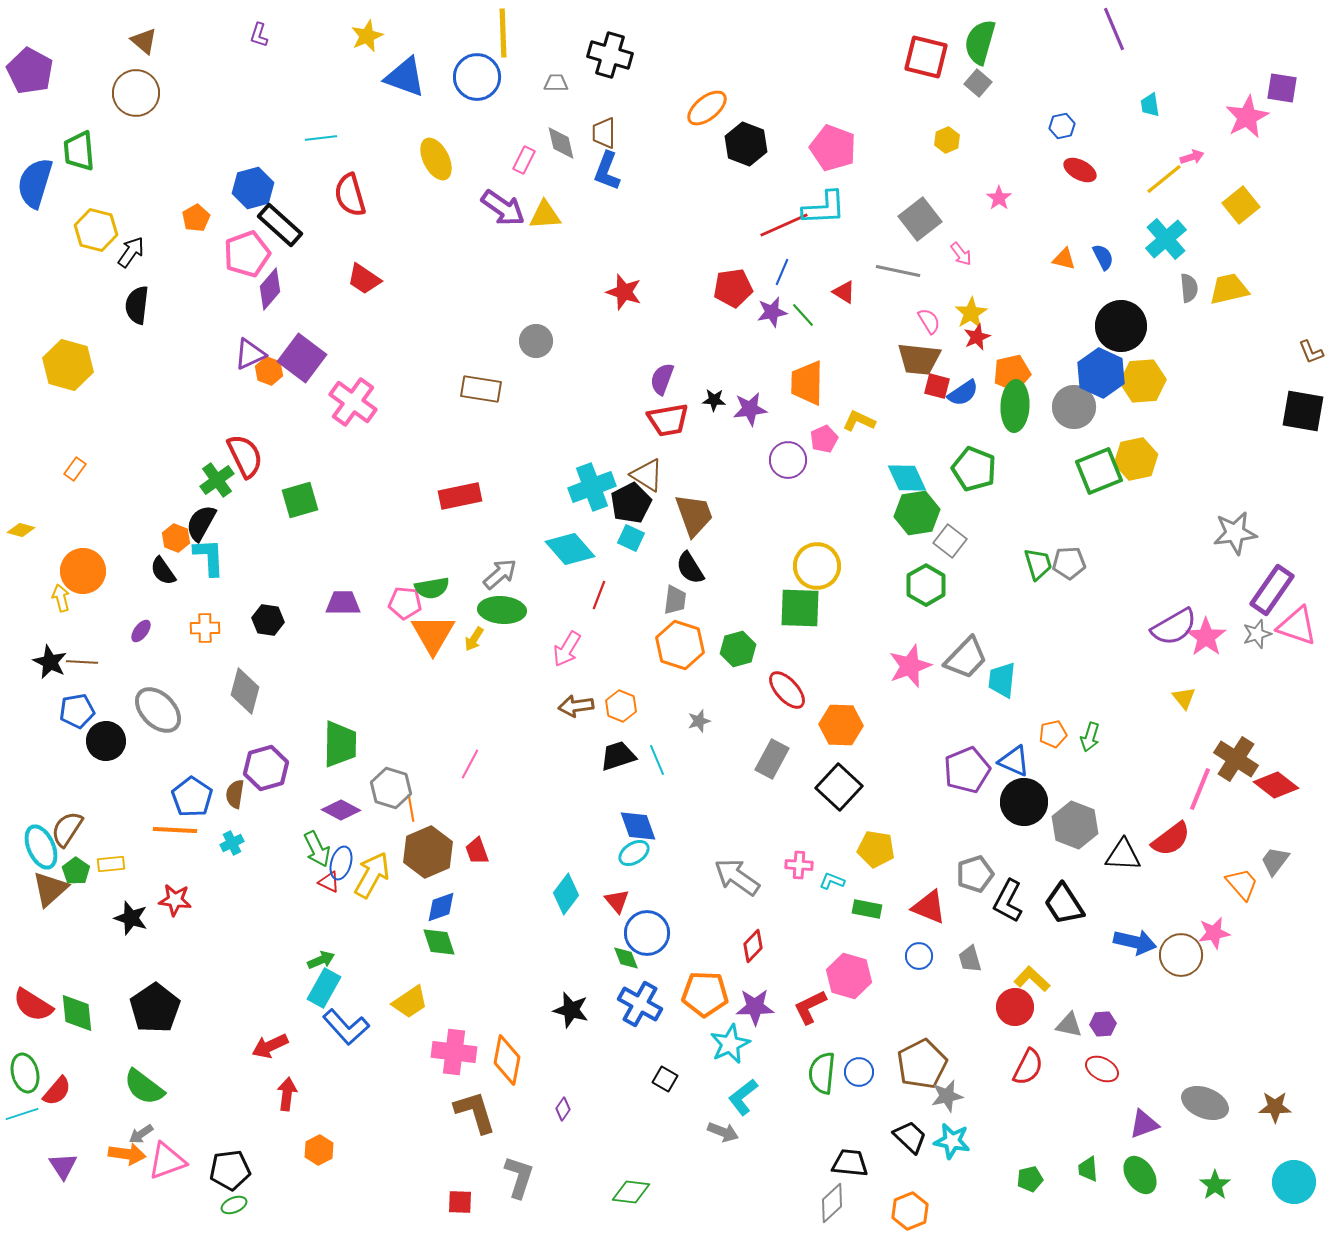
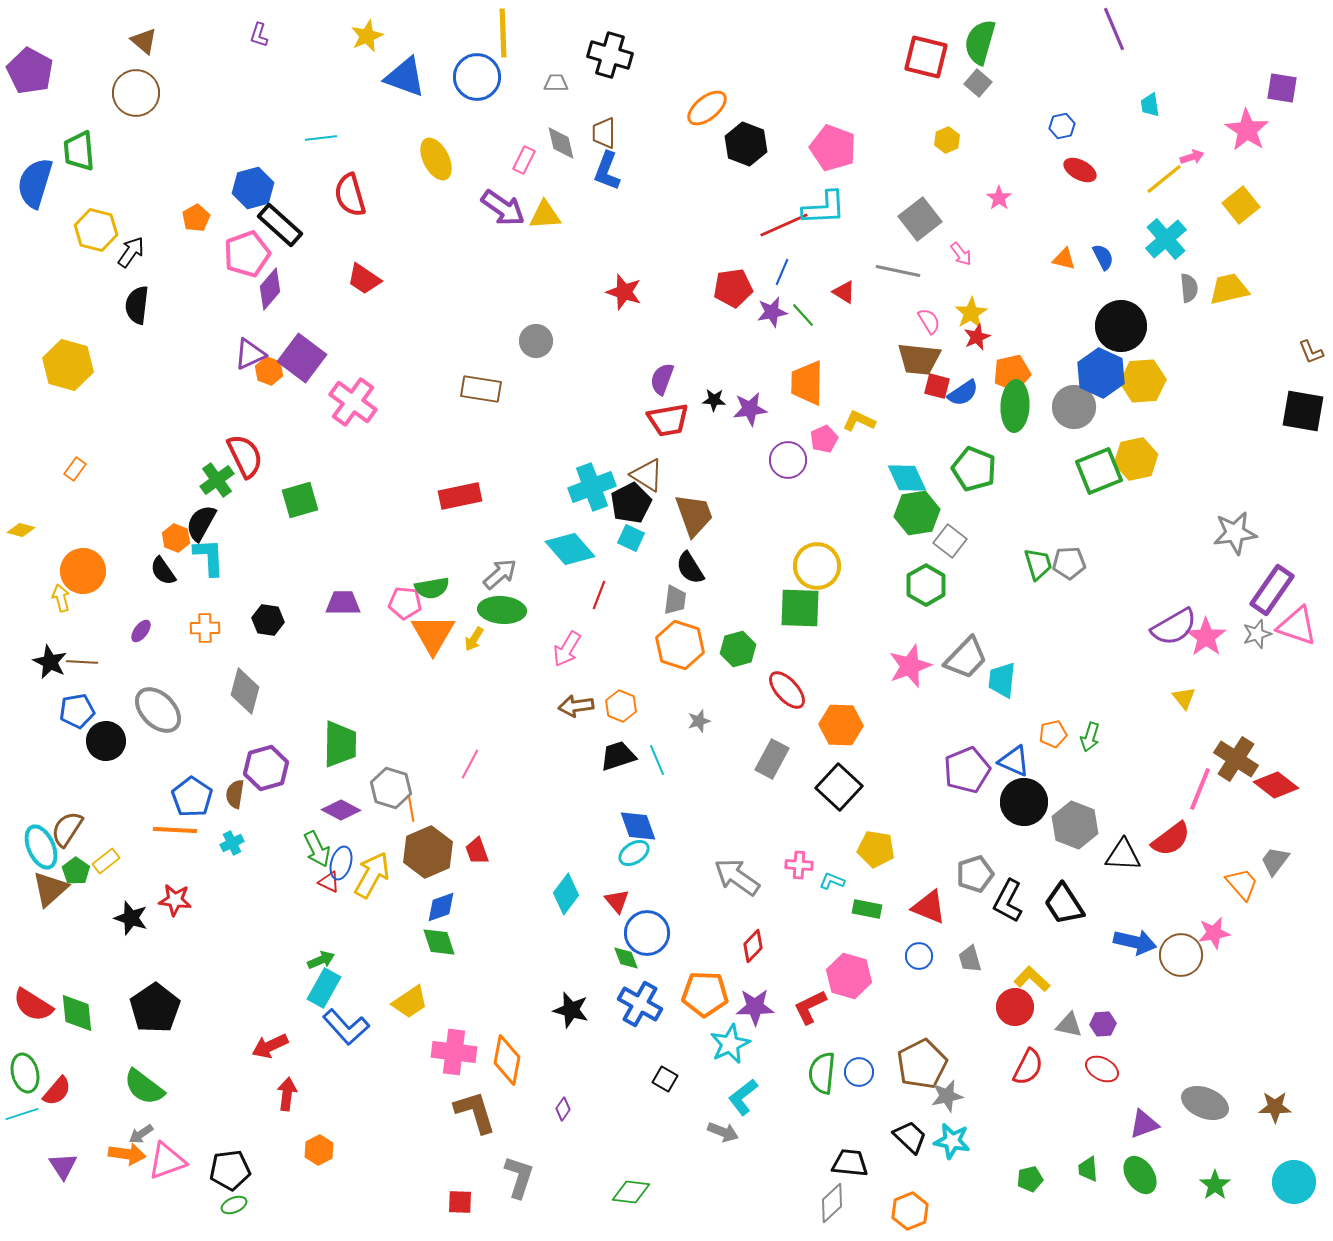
pink star at (1247, 117): moved 13 px down; rotated 12 degrees counterclockwise
yellow rectangle at (111, 864): moved 5 px left, 3 px up; rotated 32 degrees counterclockwise
